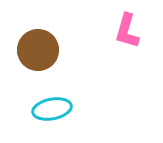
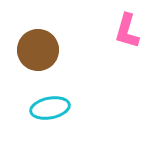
cyan ellipse: moved 2 px left, 1 px up
